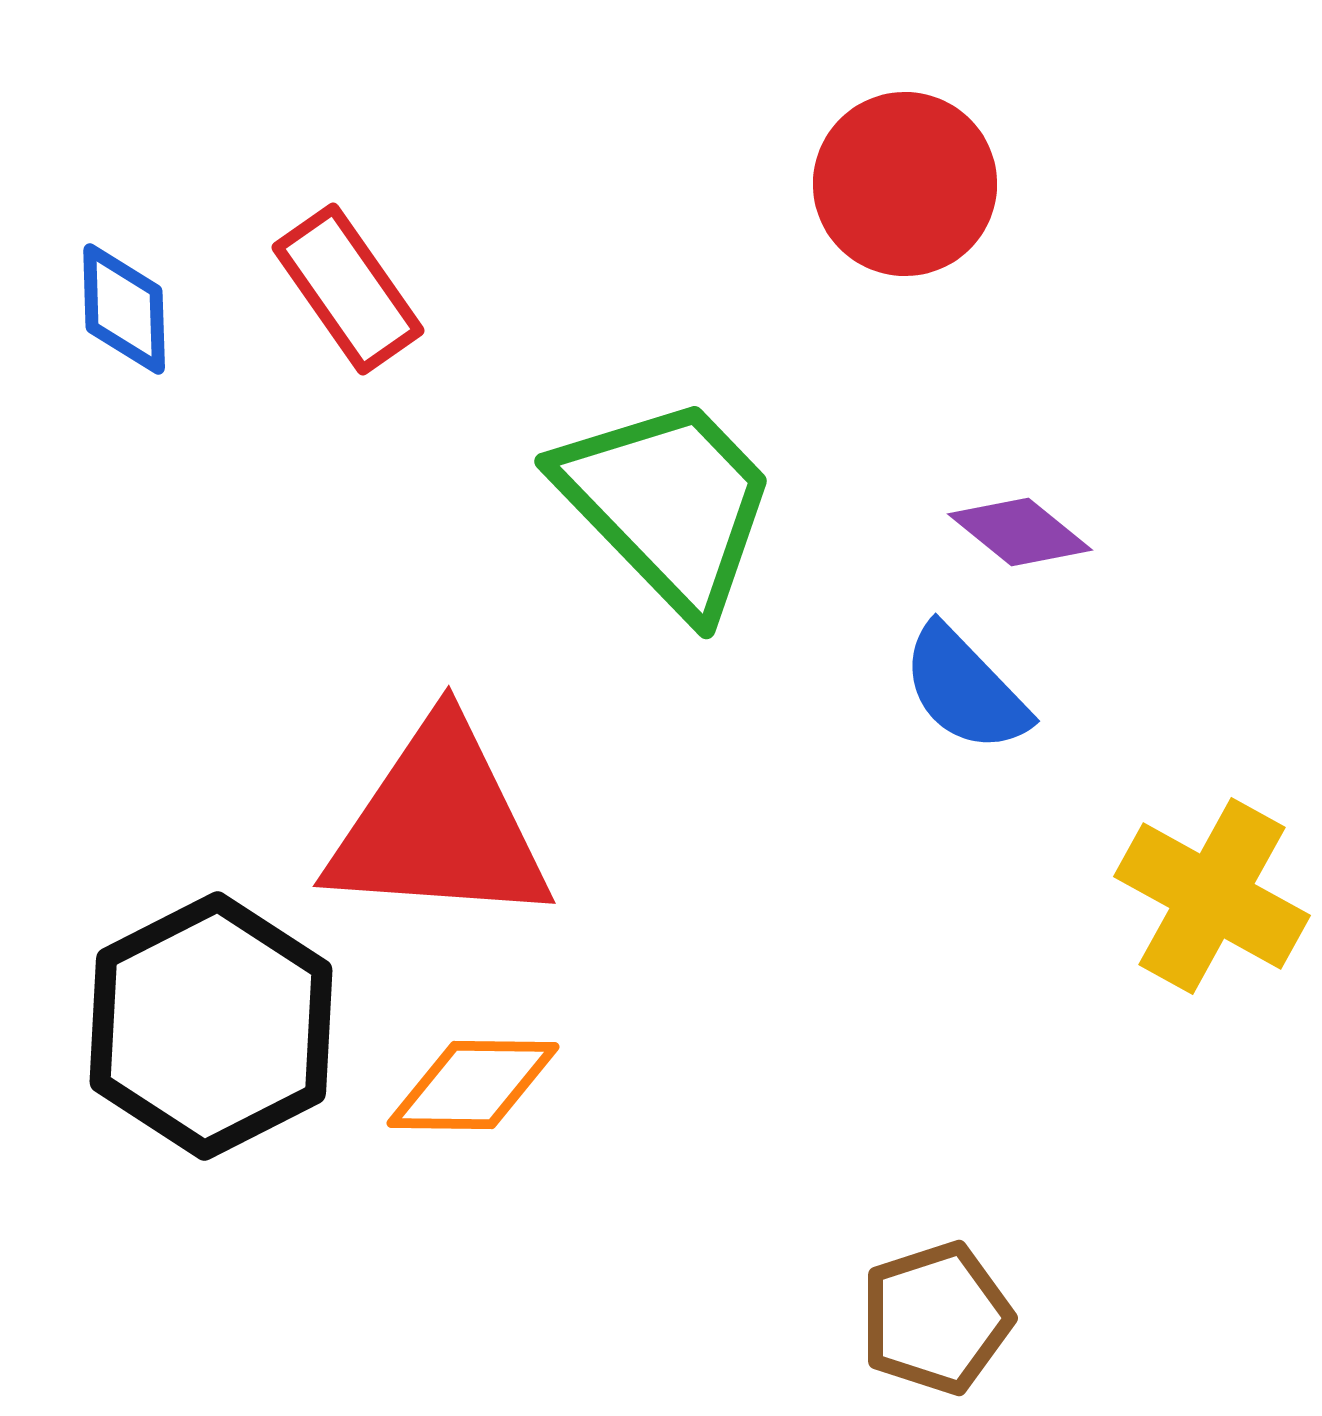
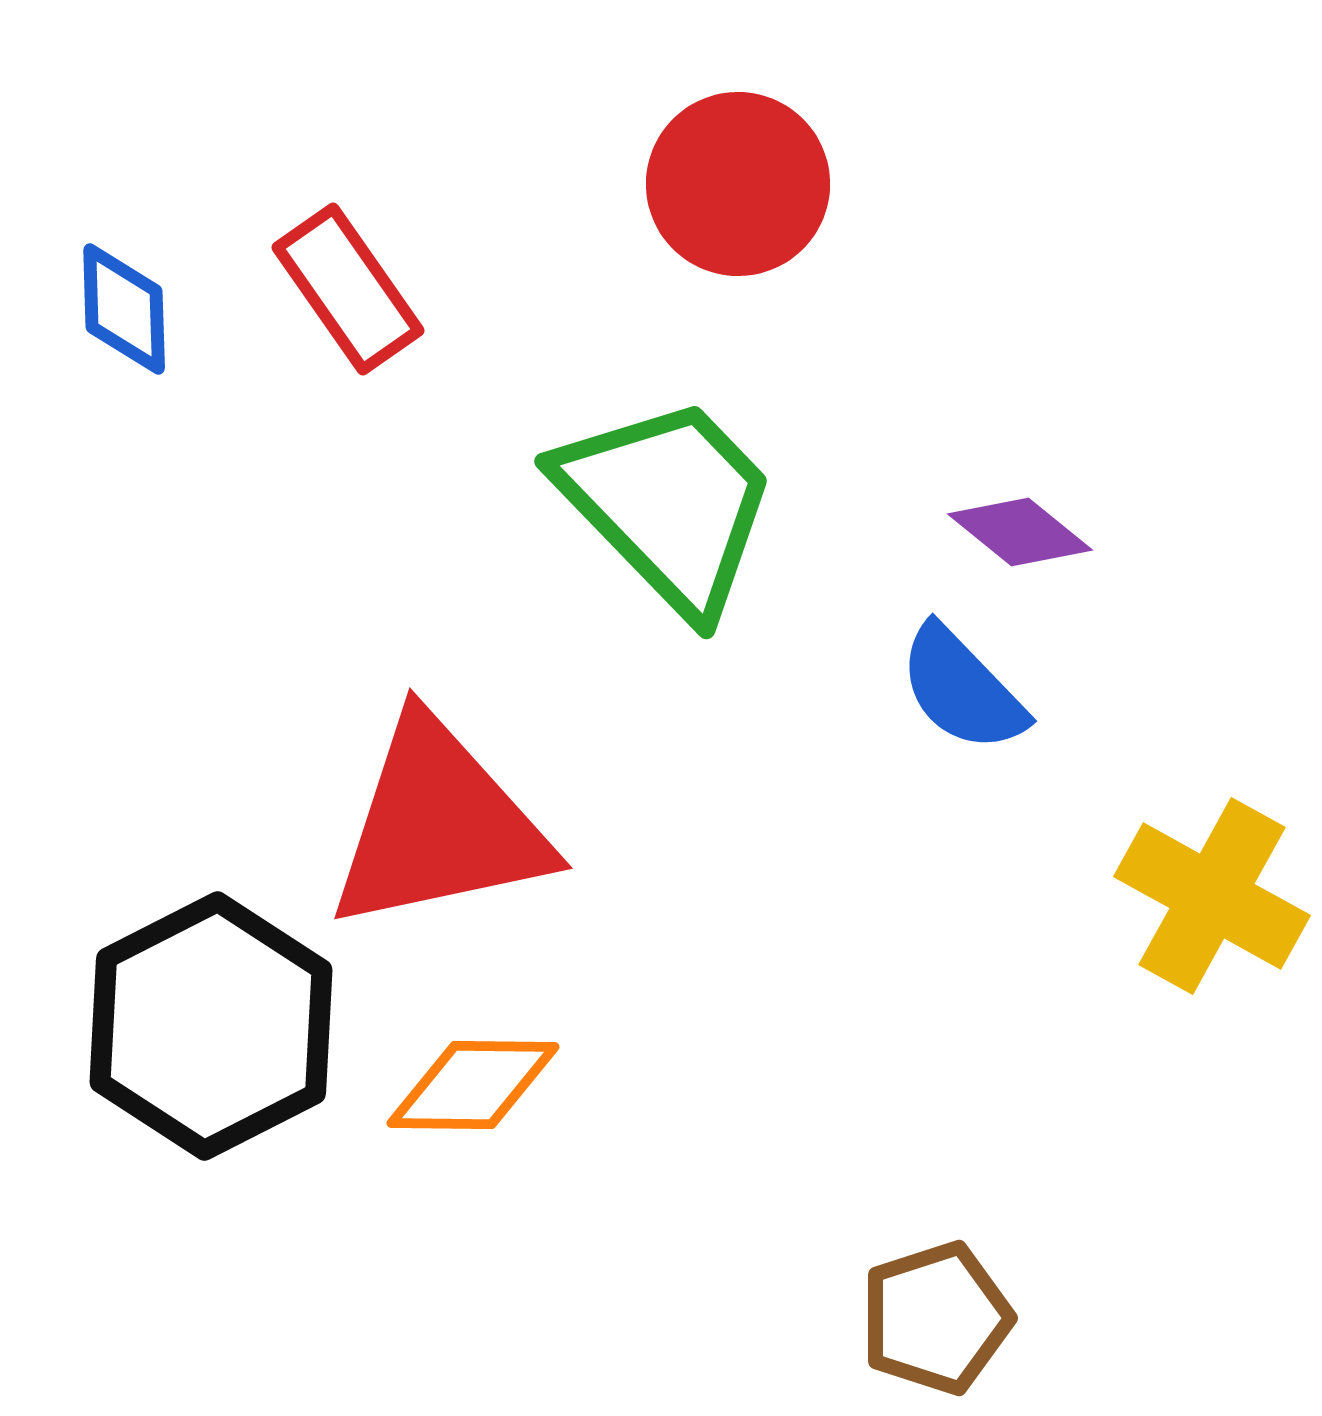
red circle: moved 167 px left
blue semicircle: moved 3 px left
red triangle: rotated 16 degrees counterclockwise
